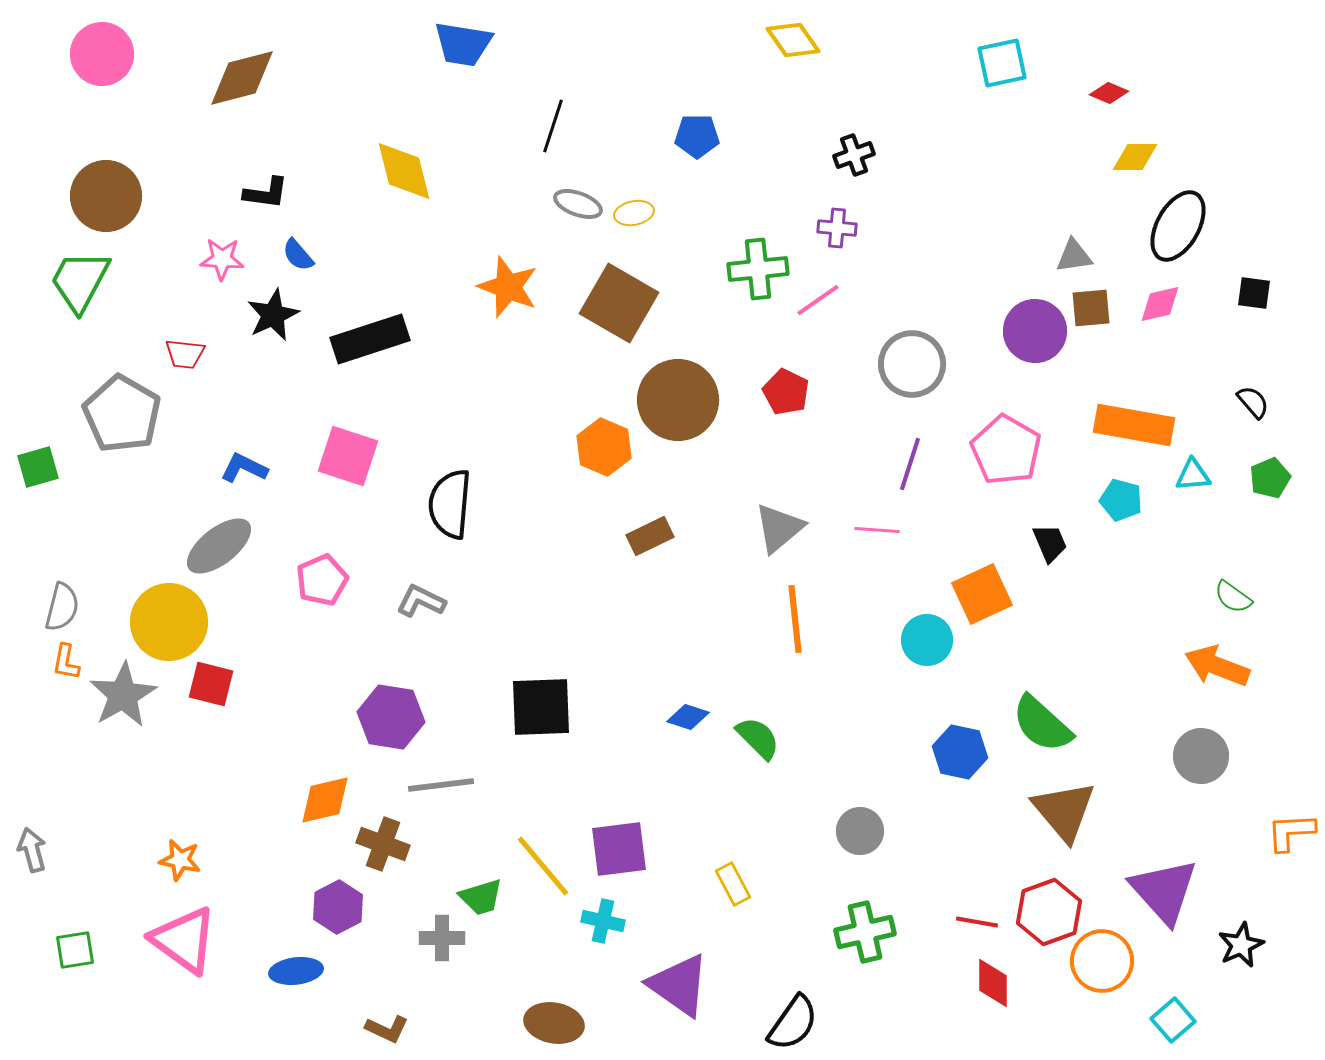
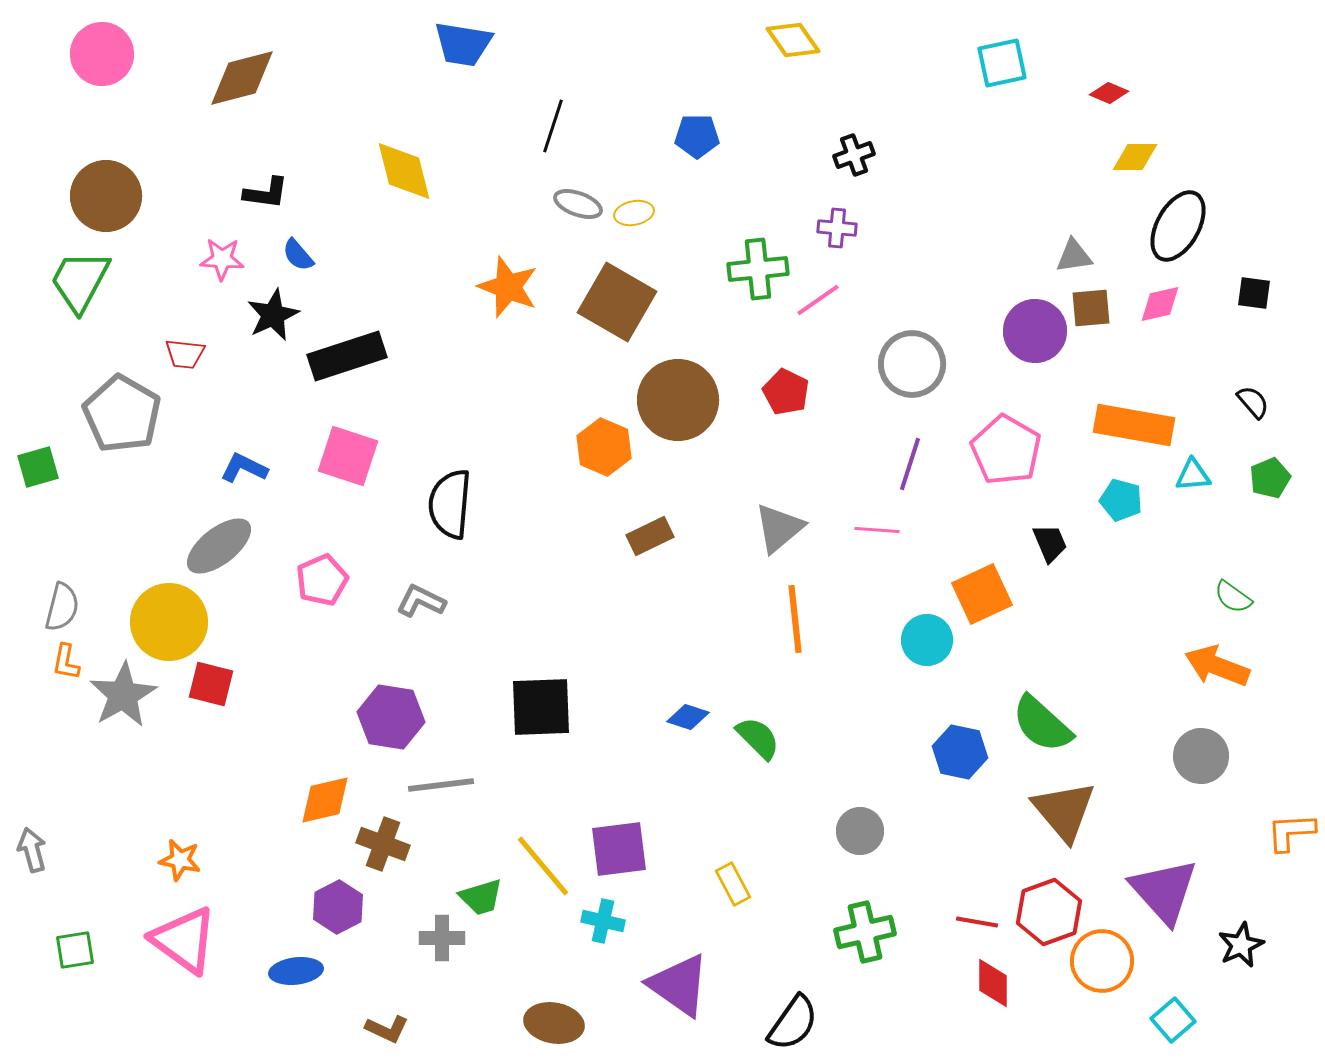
brown square at (619, 303): moved 2 px left, 1 px up
black rectangle at (370, 339): moved 23 px left, 17 px down
